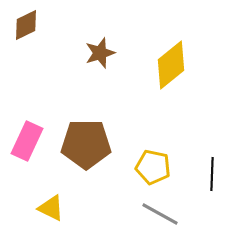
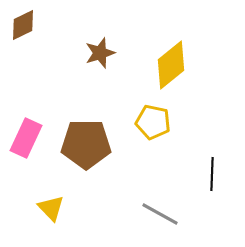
brown diamond: moved 3 px left
pink rectangle: moved 1 px left, 3 px up
yellow pentagon: moved 45 px up
yellow triangle: rotated 20 degrees clockwise
